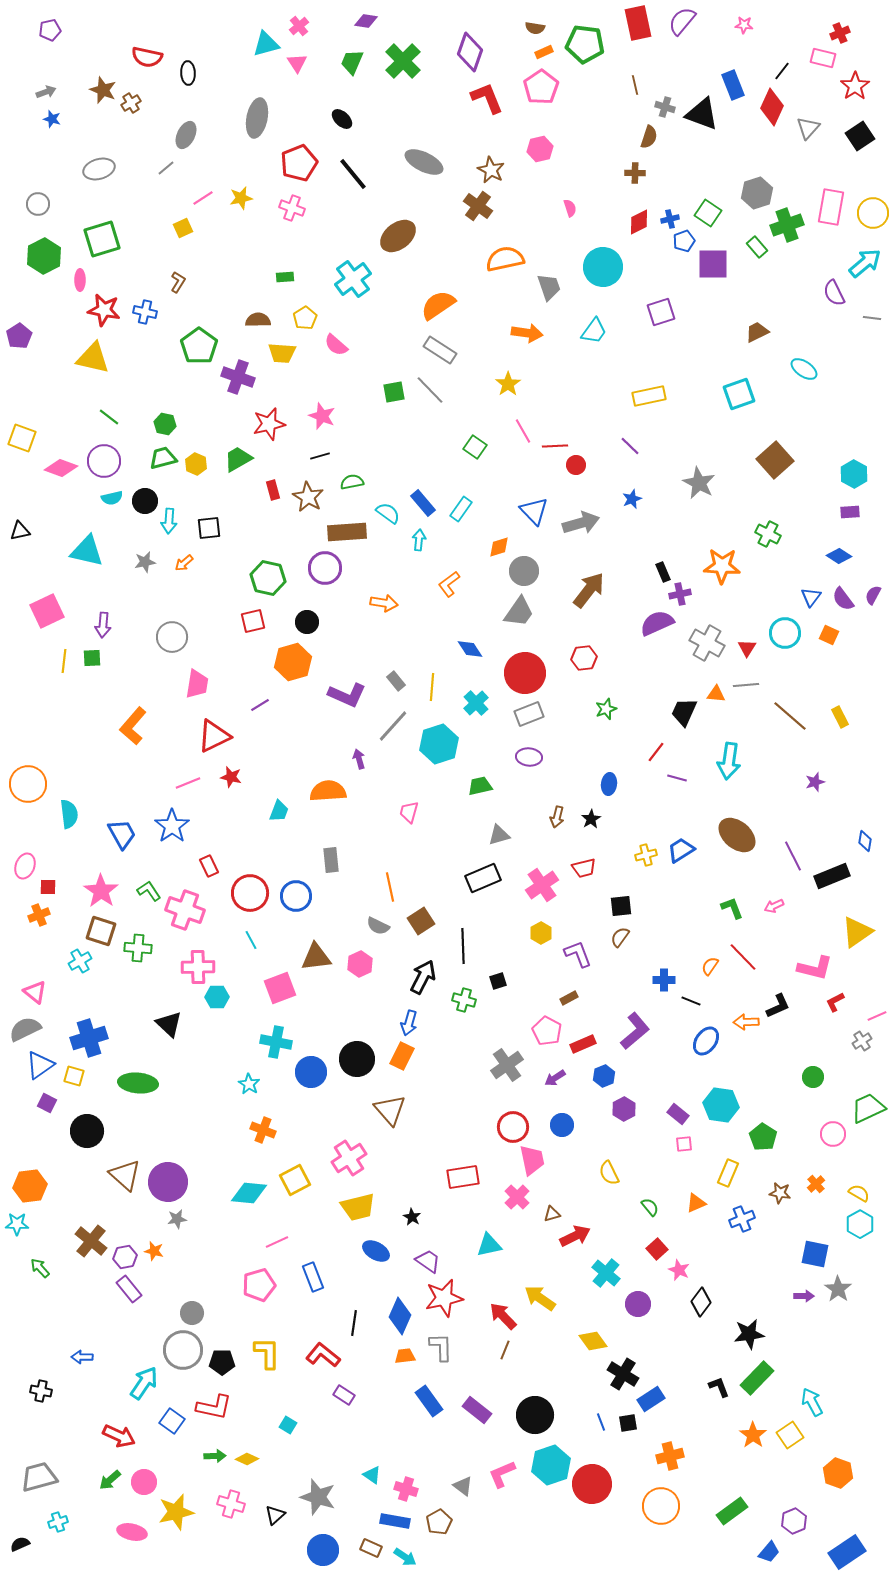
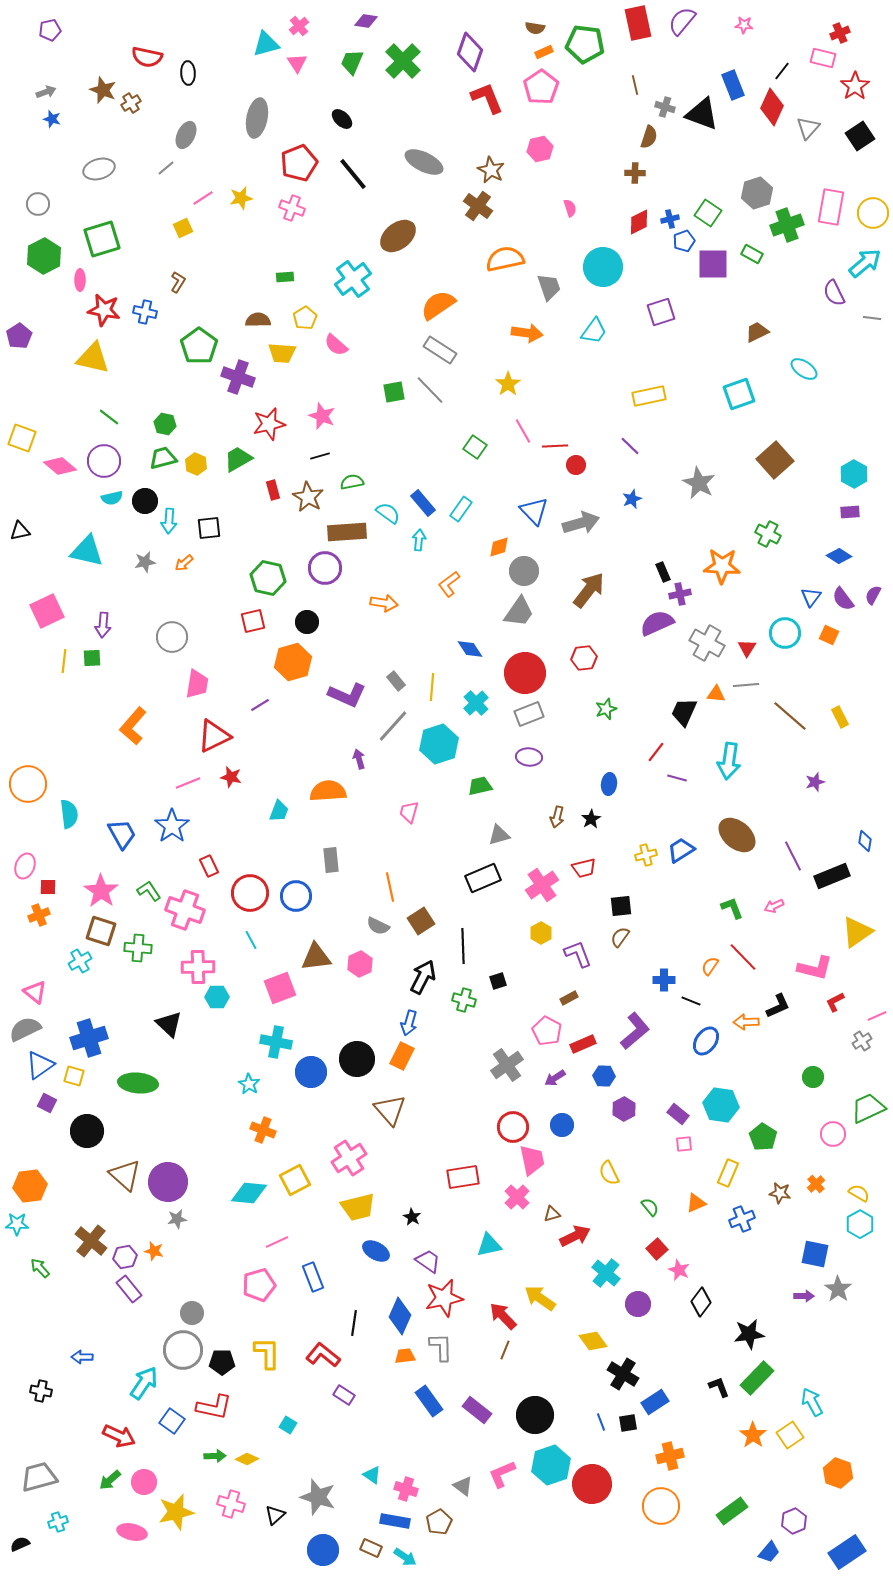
green rectangle at (757, 247): moved 5 px left, 7 px down; rotated 20 degrees counterclockwise
pink diamond at (61, 468): moved 1 px left, 2 px up; rotated 20 degrees clockwise
blue hexagon at (604, 1076): rotated 25 degrees clockwise
blue rectangle at (651, 1399): moved 4 px right, 3 px down
